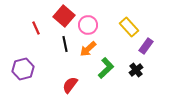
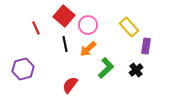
purple rectangle: rotated 28 degrees counterclockwise
